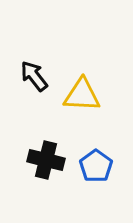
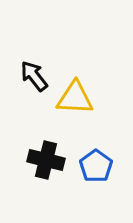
yellow triangle: moved 7 px left, 3 px down
